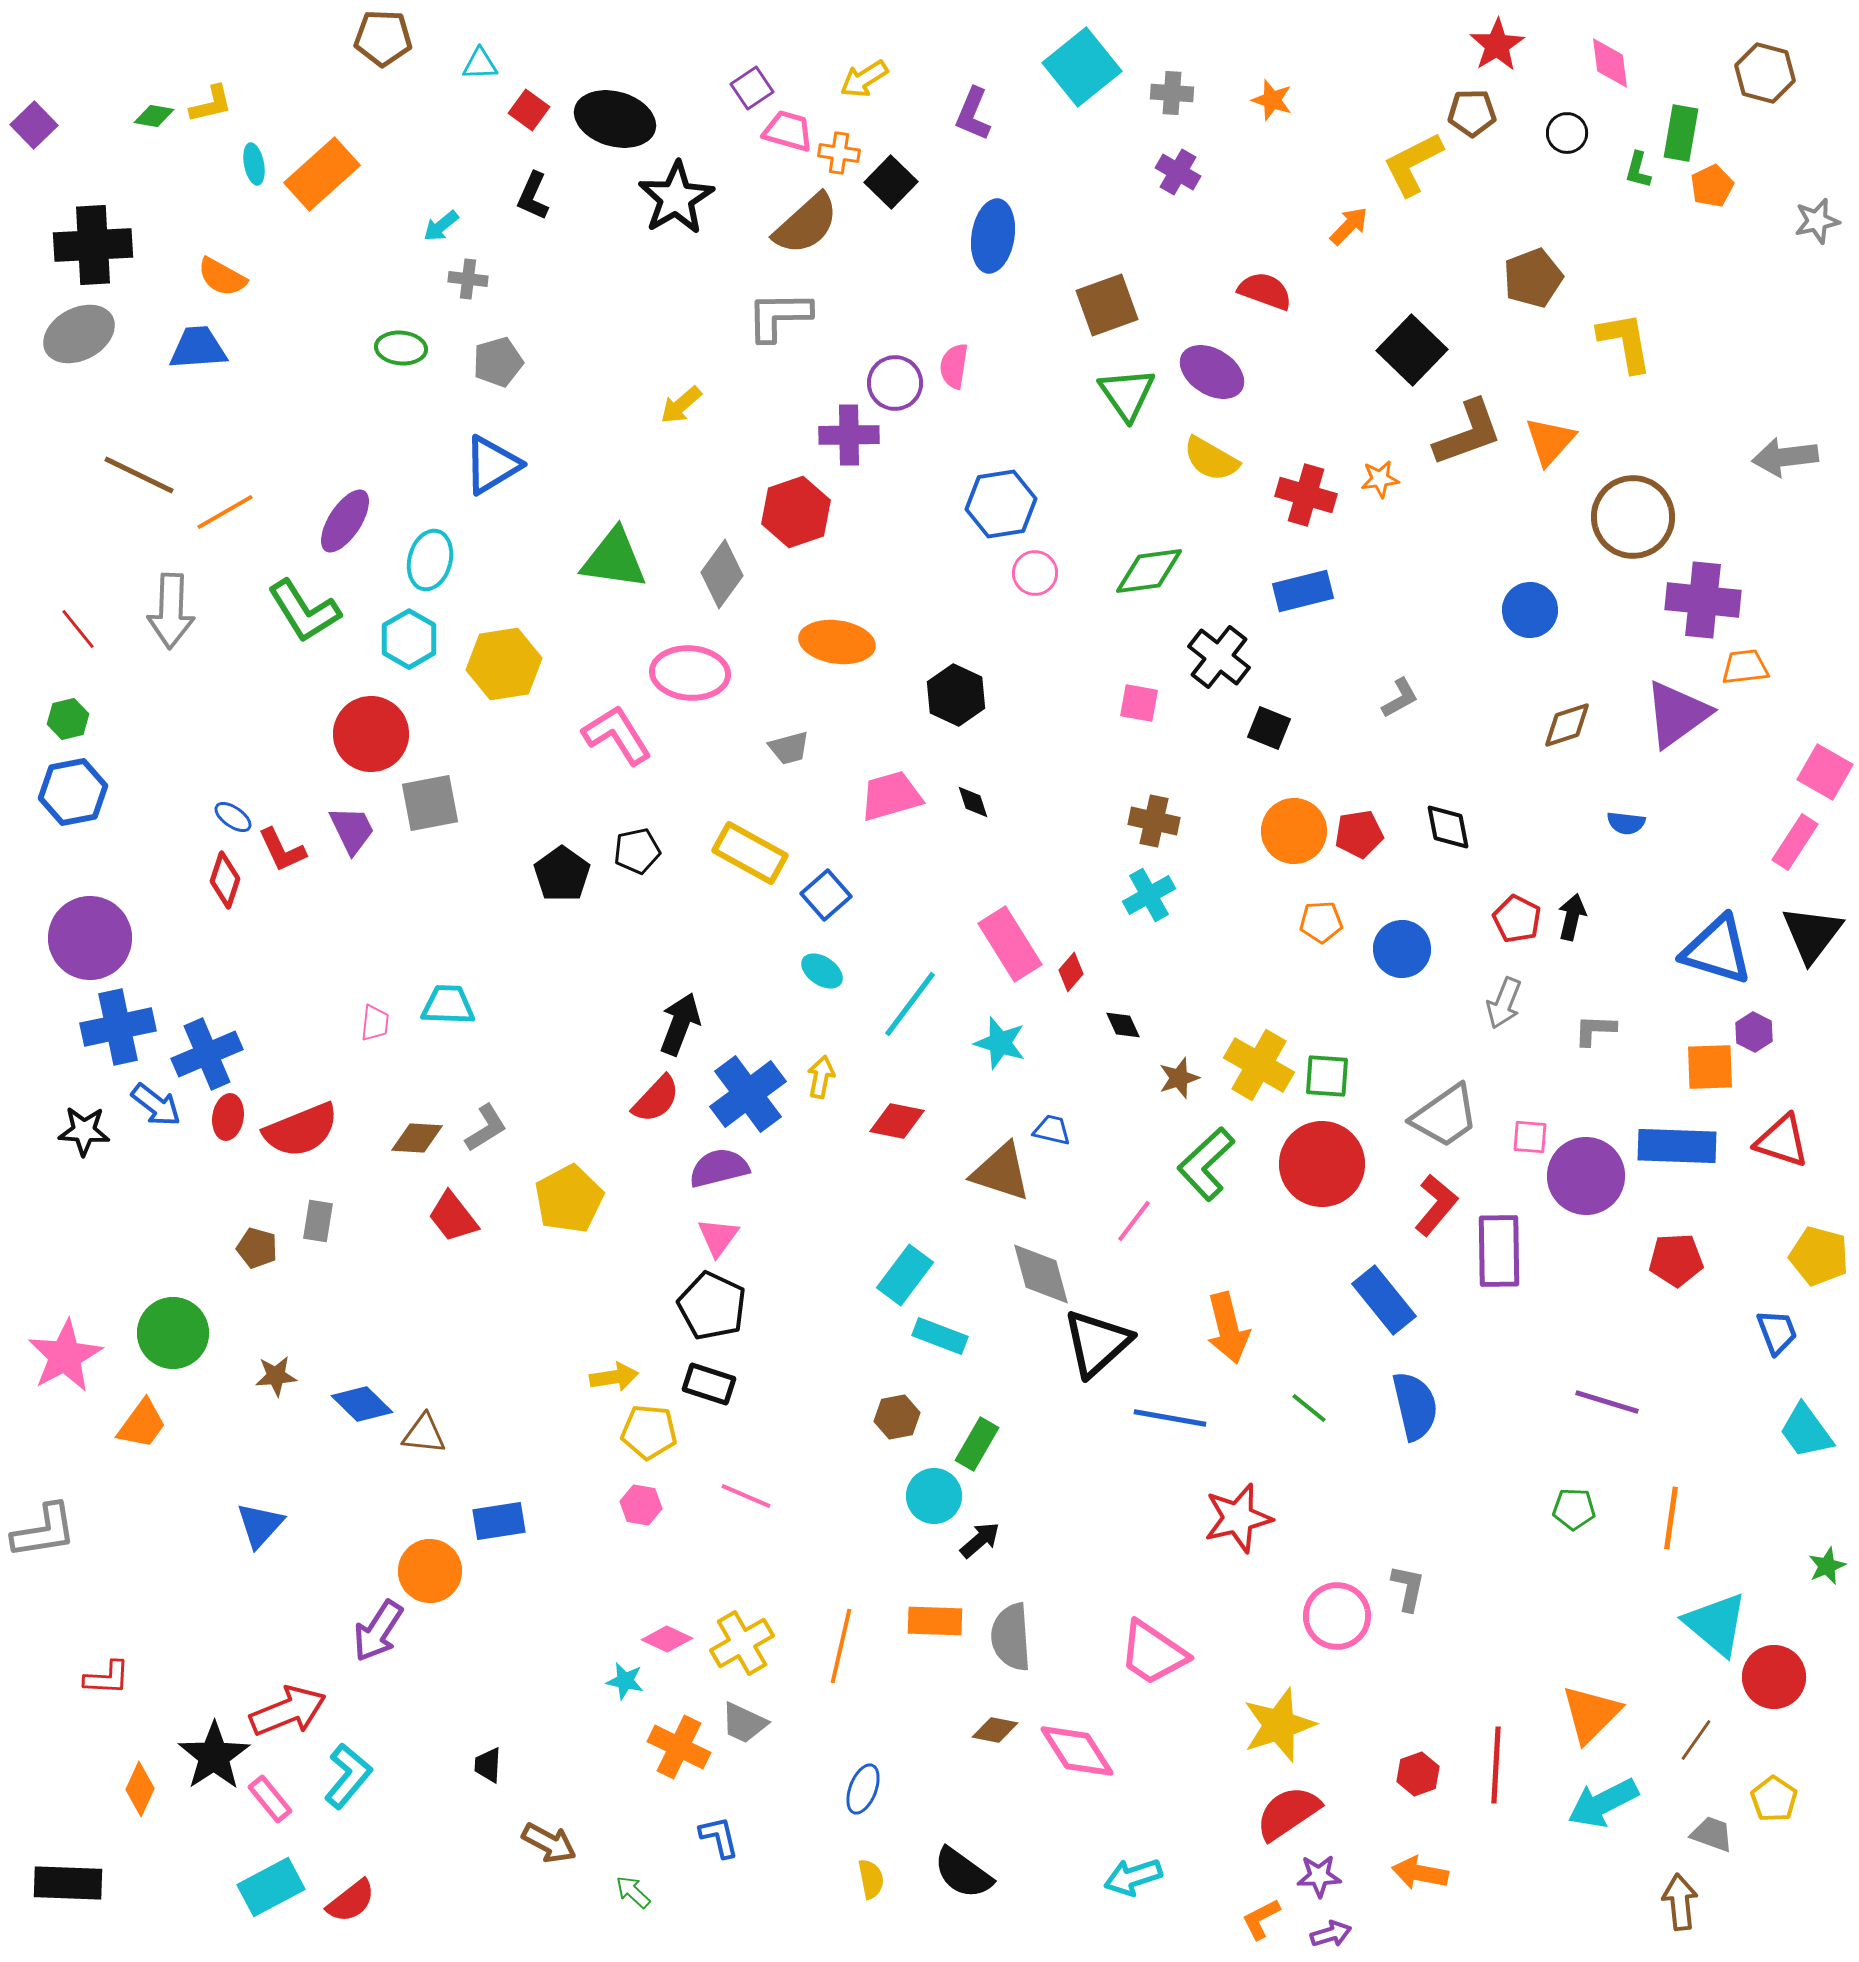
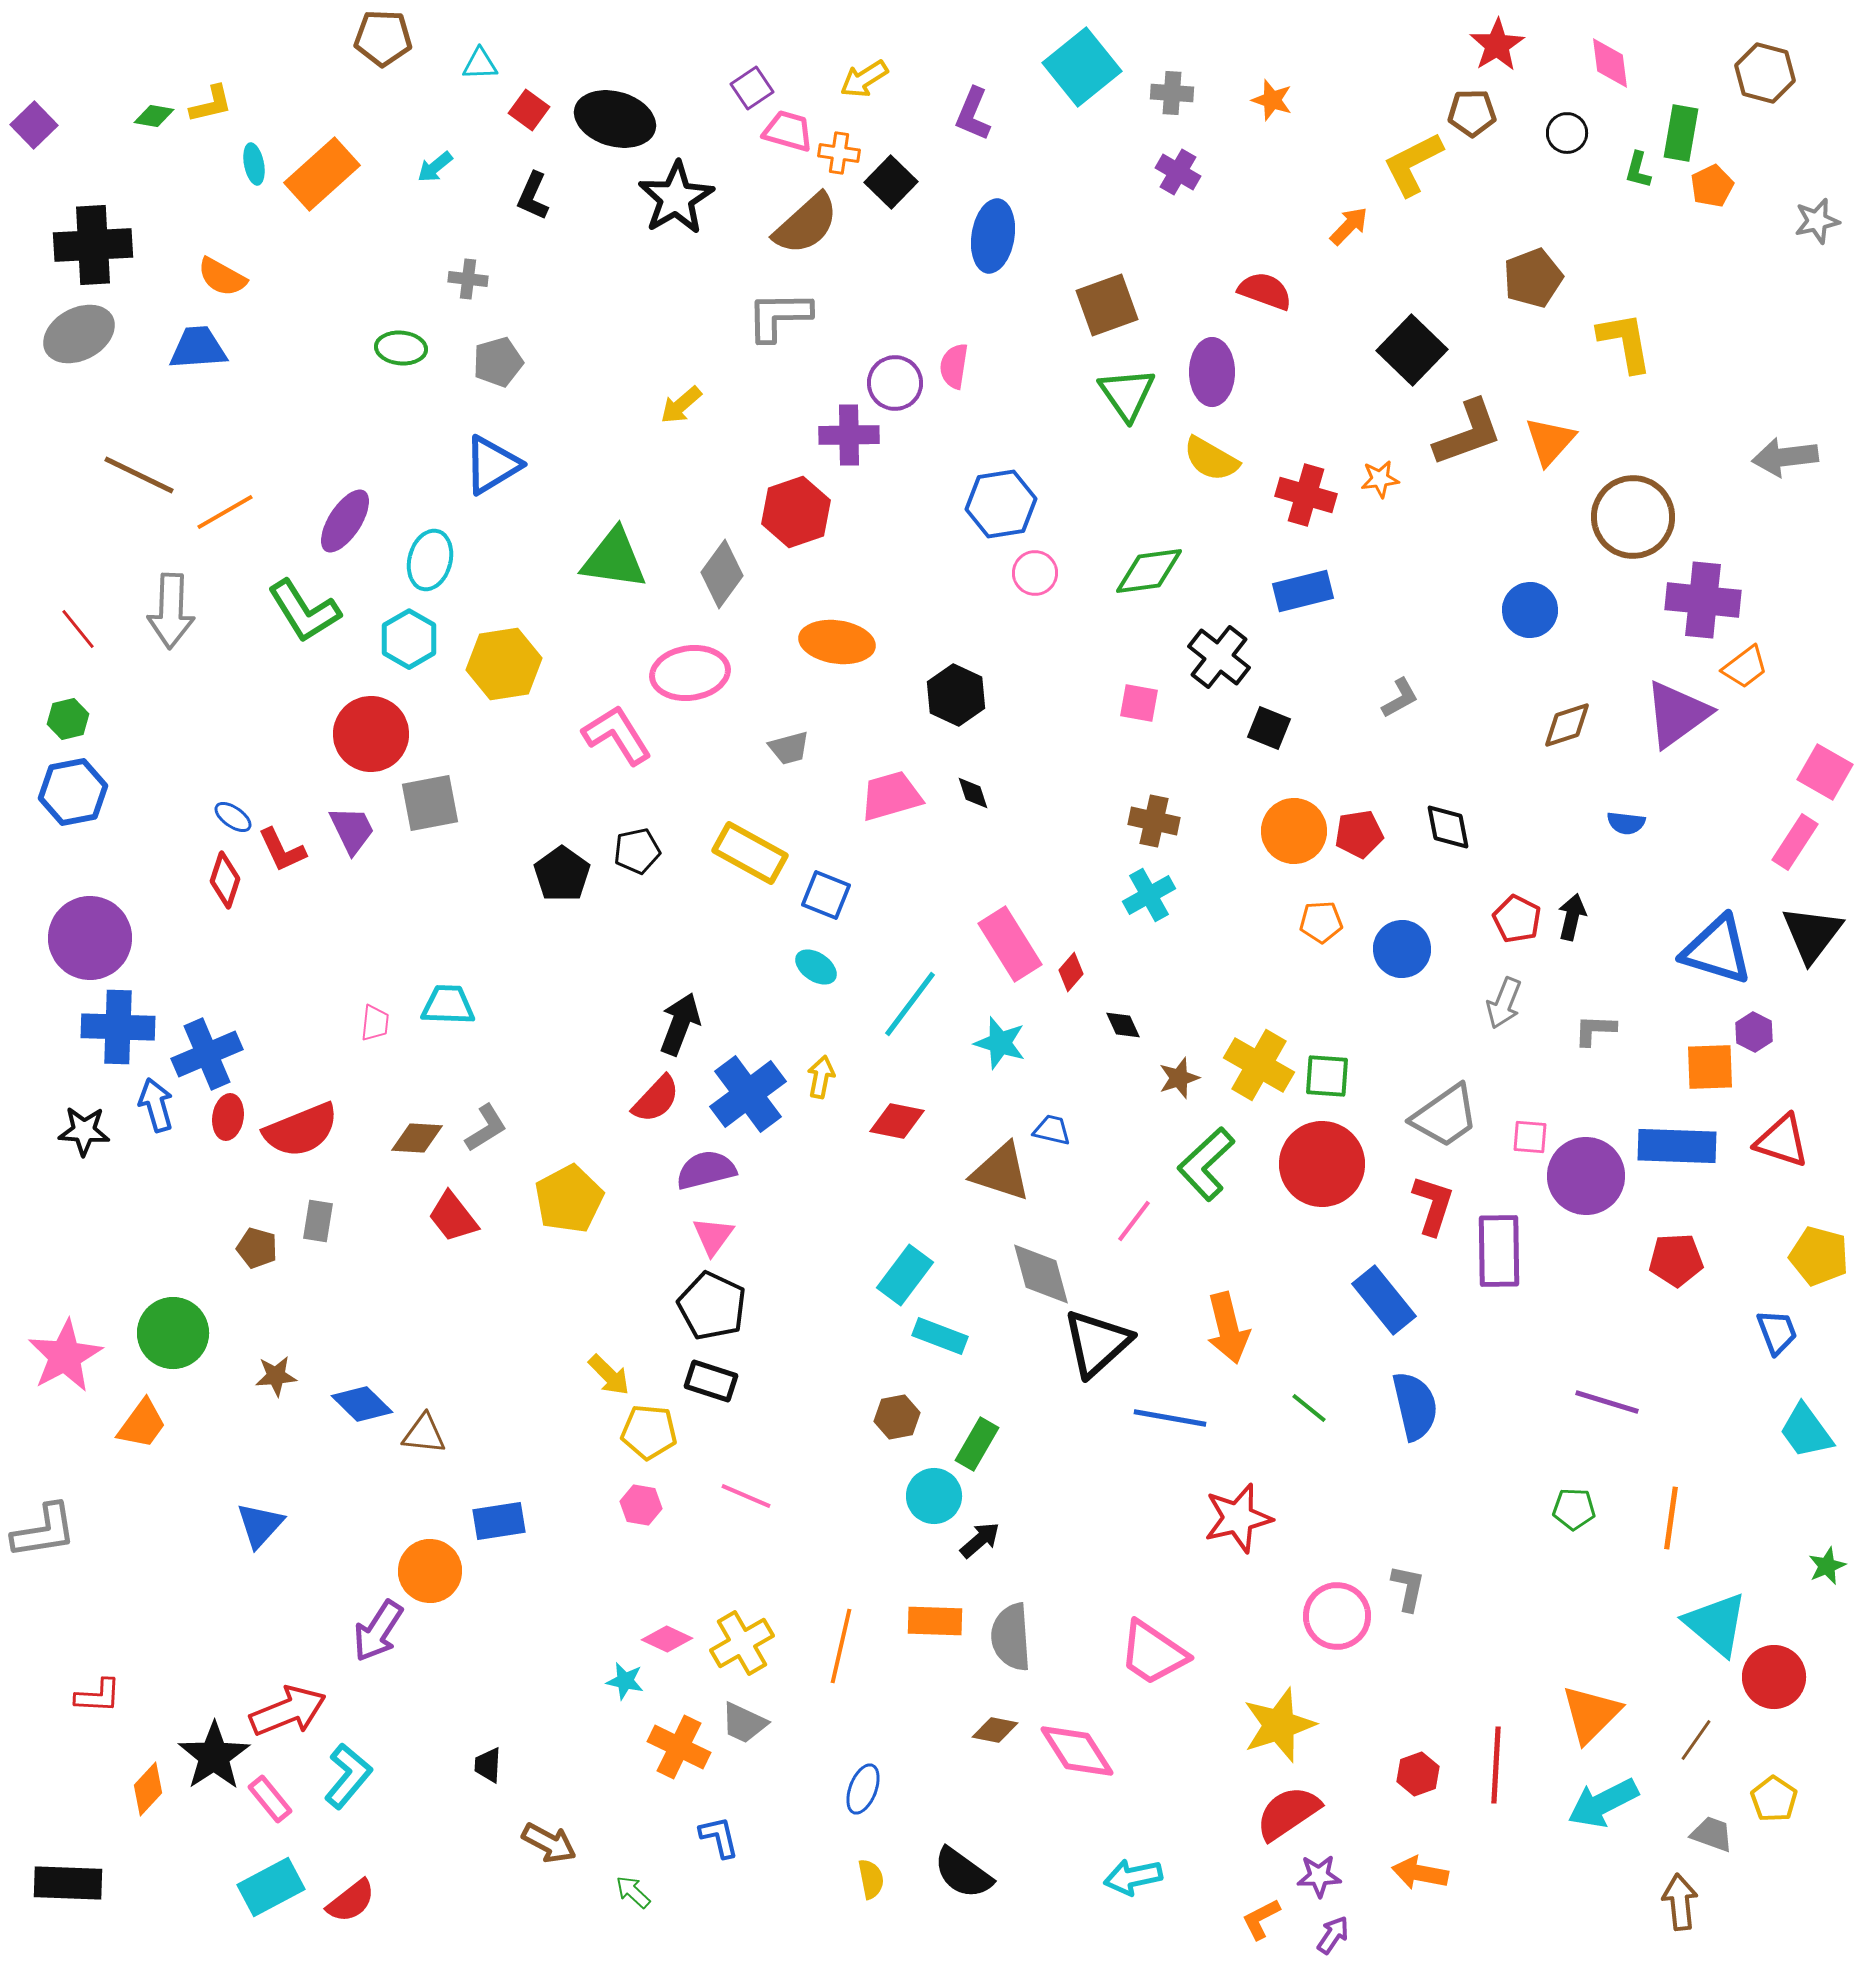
cyan arrow at (441, 226): moved 6 px left, 59 px up
purple ellipse at (1212, 372): rotated 58 degrees clockwise
orange trapezoid at (1745, 667): rotated 150 degrees clockwise
pink ellipse at (690, 673): rotated 12 degrees counterclockwise
black diamond at (973, 802): moved 9 px up
blue square at (826, 895): rotated 27 degrees counterclockwise
cyan ellipse at (822, 971): moved 6 px left, 4 px up
blue cross at (118, 1027): rotated 14 degrees clockwise
blue arrow at (156, 1105): rotated 144 degrees counterclockwise
purple semicircle at (719, 1168): moved 13 px left, 2 px down
red L-shape at (1436, 1205): moved 3 px left; rotated 22 degrees counterclockwise
pink triangle at (718, 1237): moved 5 px left, 1 px up
yellow arrow at (614, 1377): moved 5 px left, 2 px up; rotated 54 degrees clockwise
black rectangle at (709, 1384): moved 2 px right, 3 px up
red L-shape at (107, 1678): moved 9 px left, 18 px down
orange diamond at (140, 1789): moved 8 px right; rotated 18 degrees clockwise
cyan arrow at (1133, 1877): rotated 6 degrees clockwise
purple arrow at (1331, 1934): moved 2 px right, 1 px down; rotated 39 degrees counterclockwise
